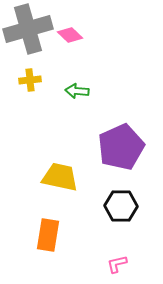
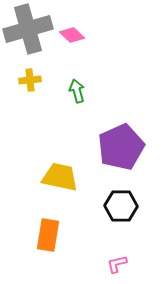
pink diamond: moved 2 px right
green arrow: rotated 70 degrees clockwise
